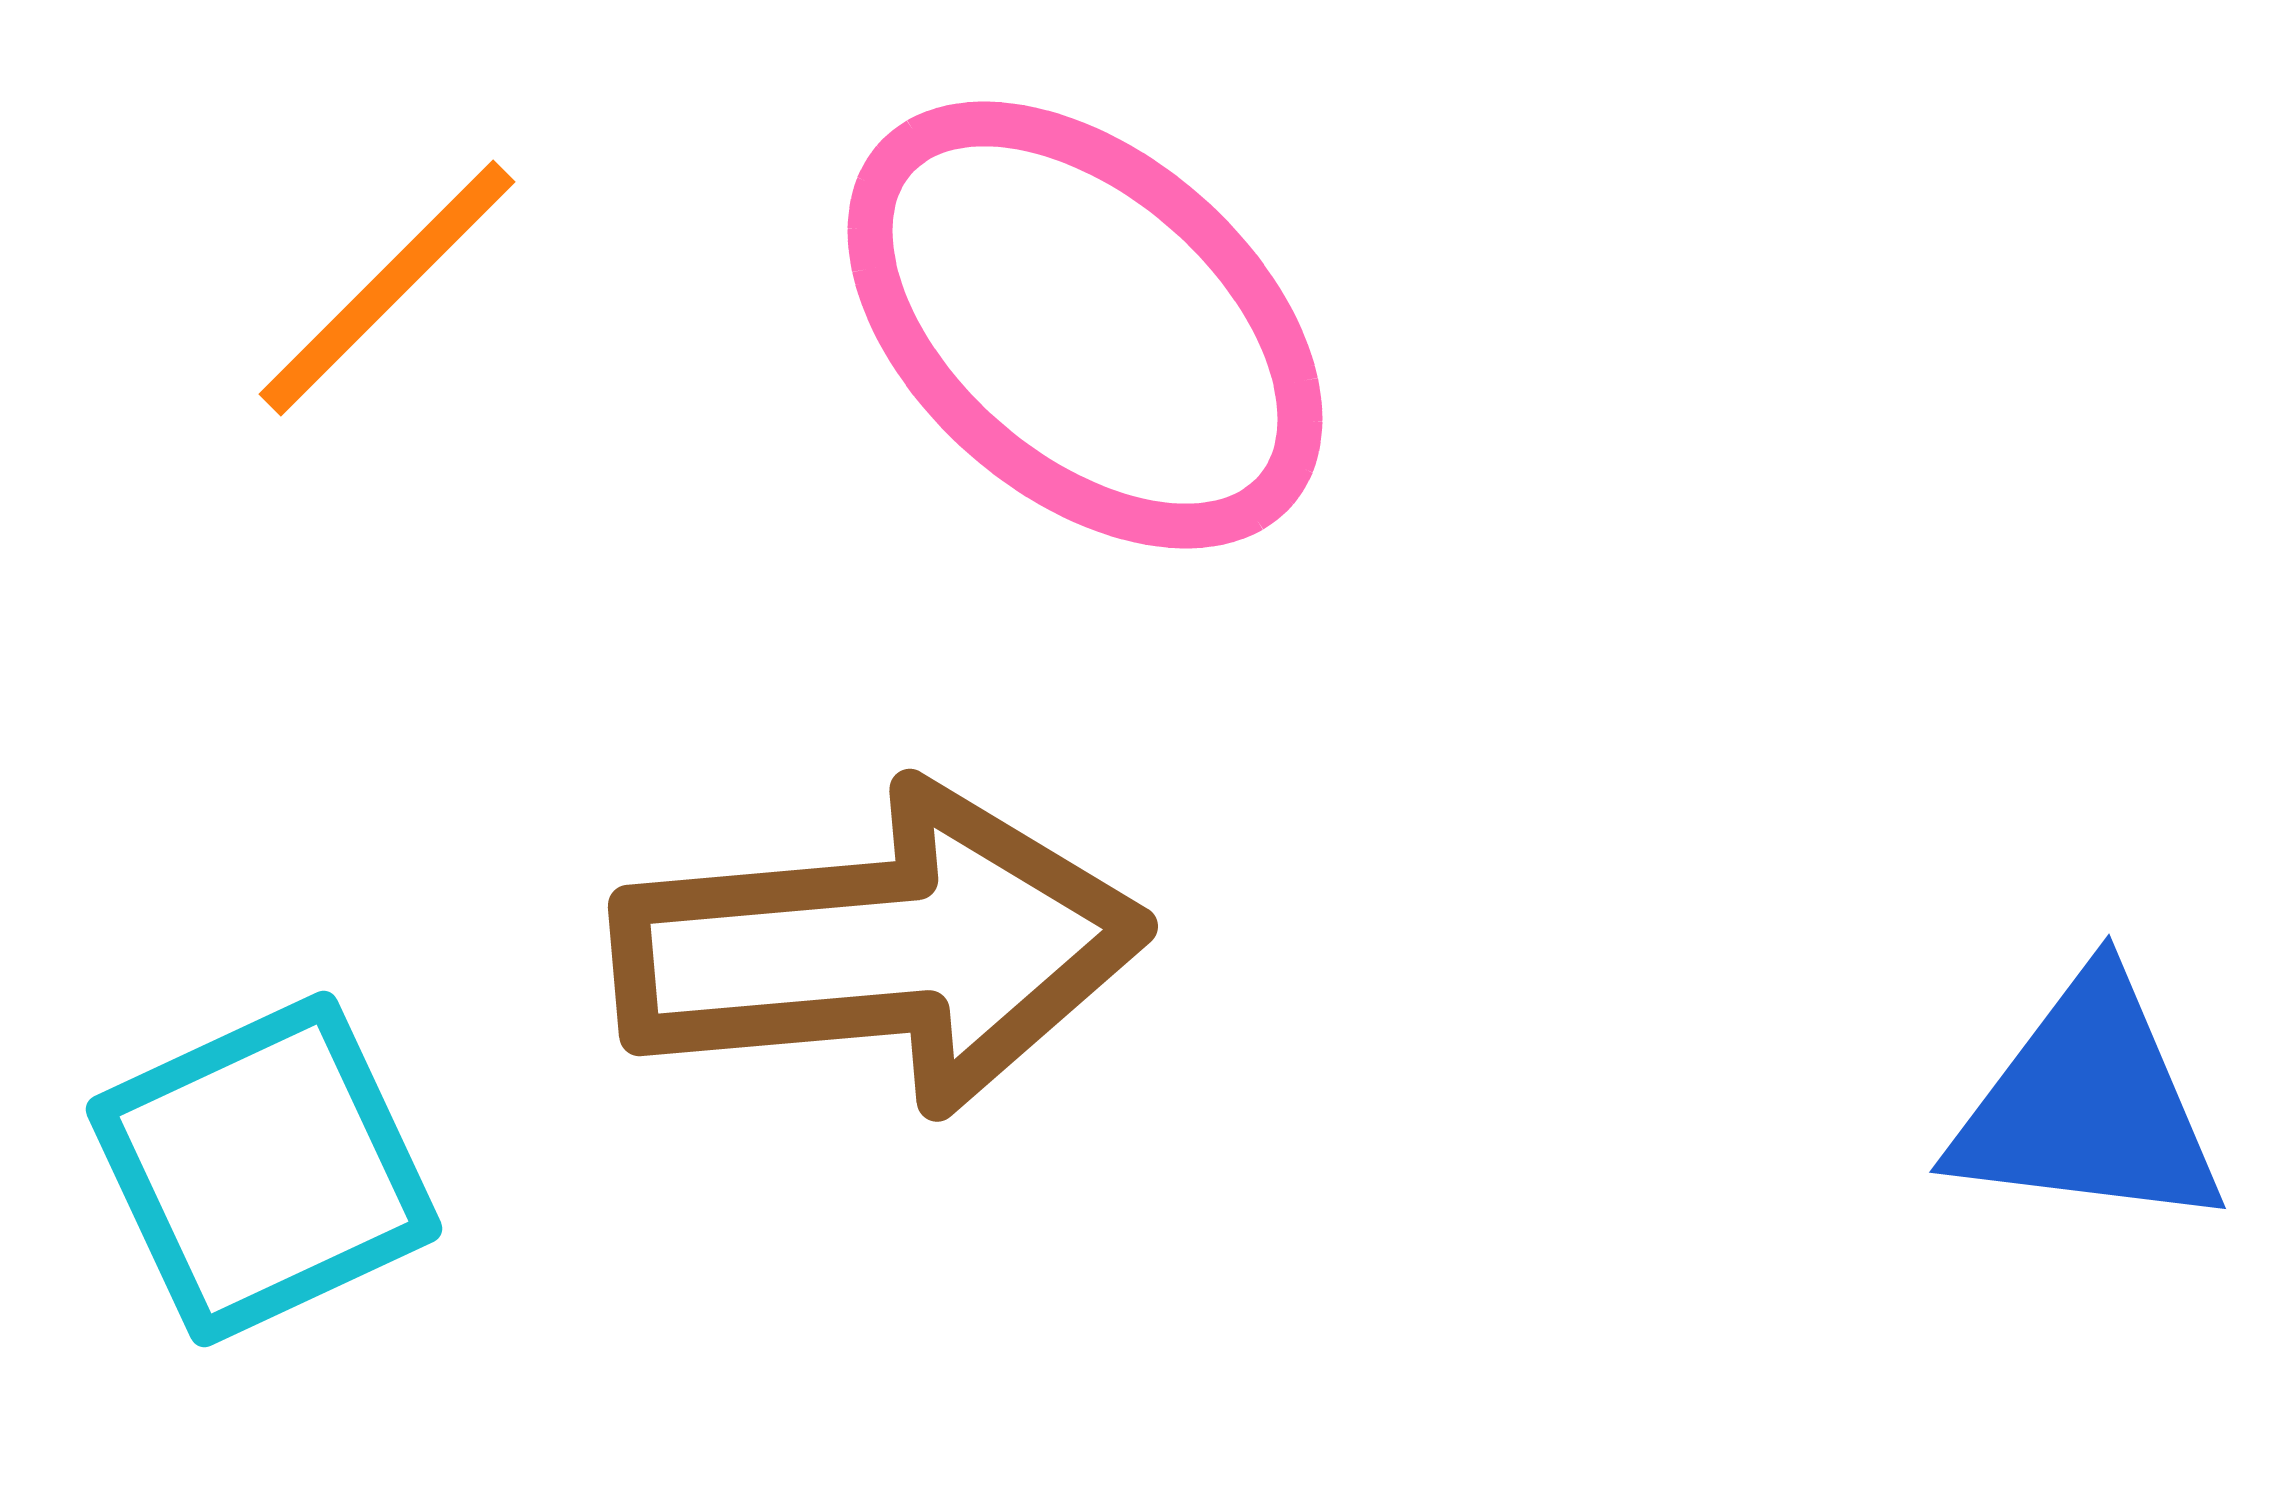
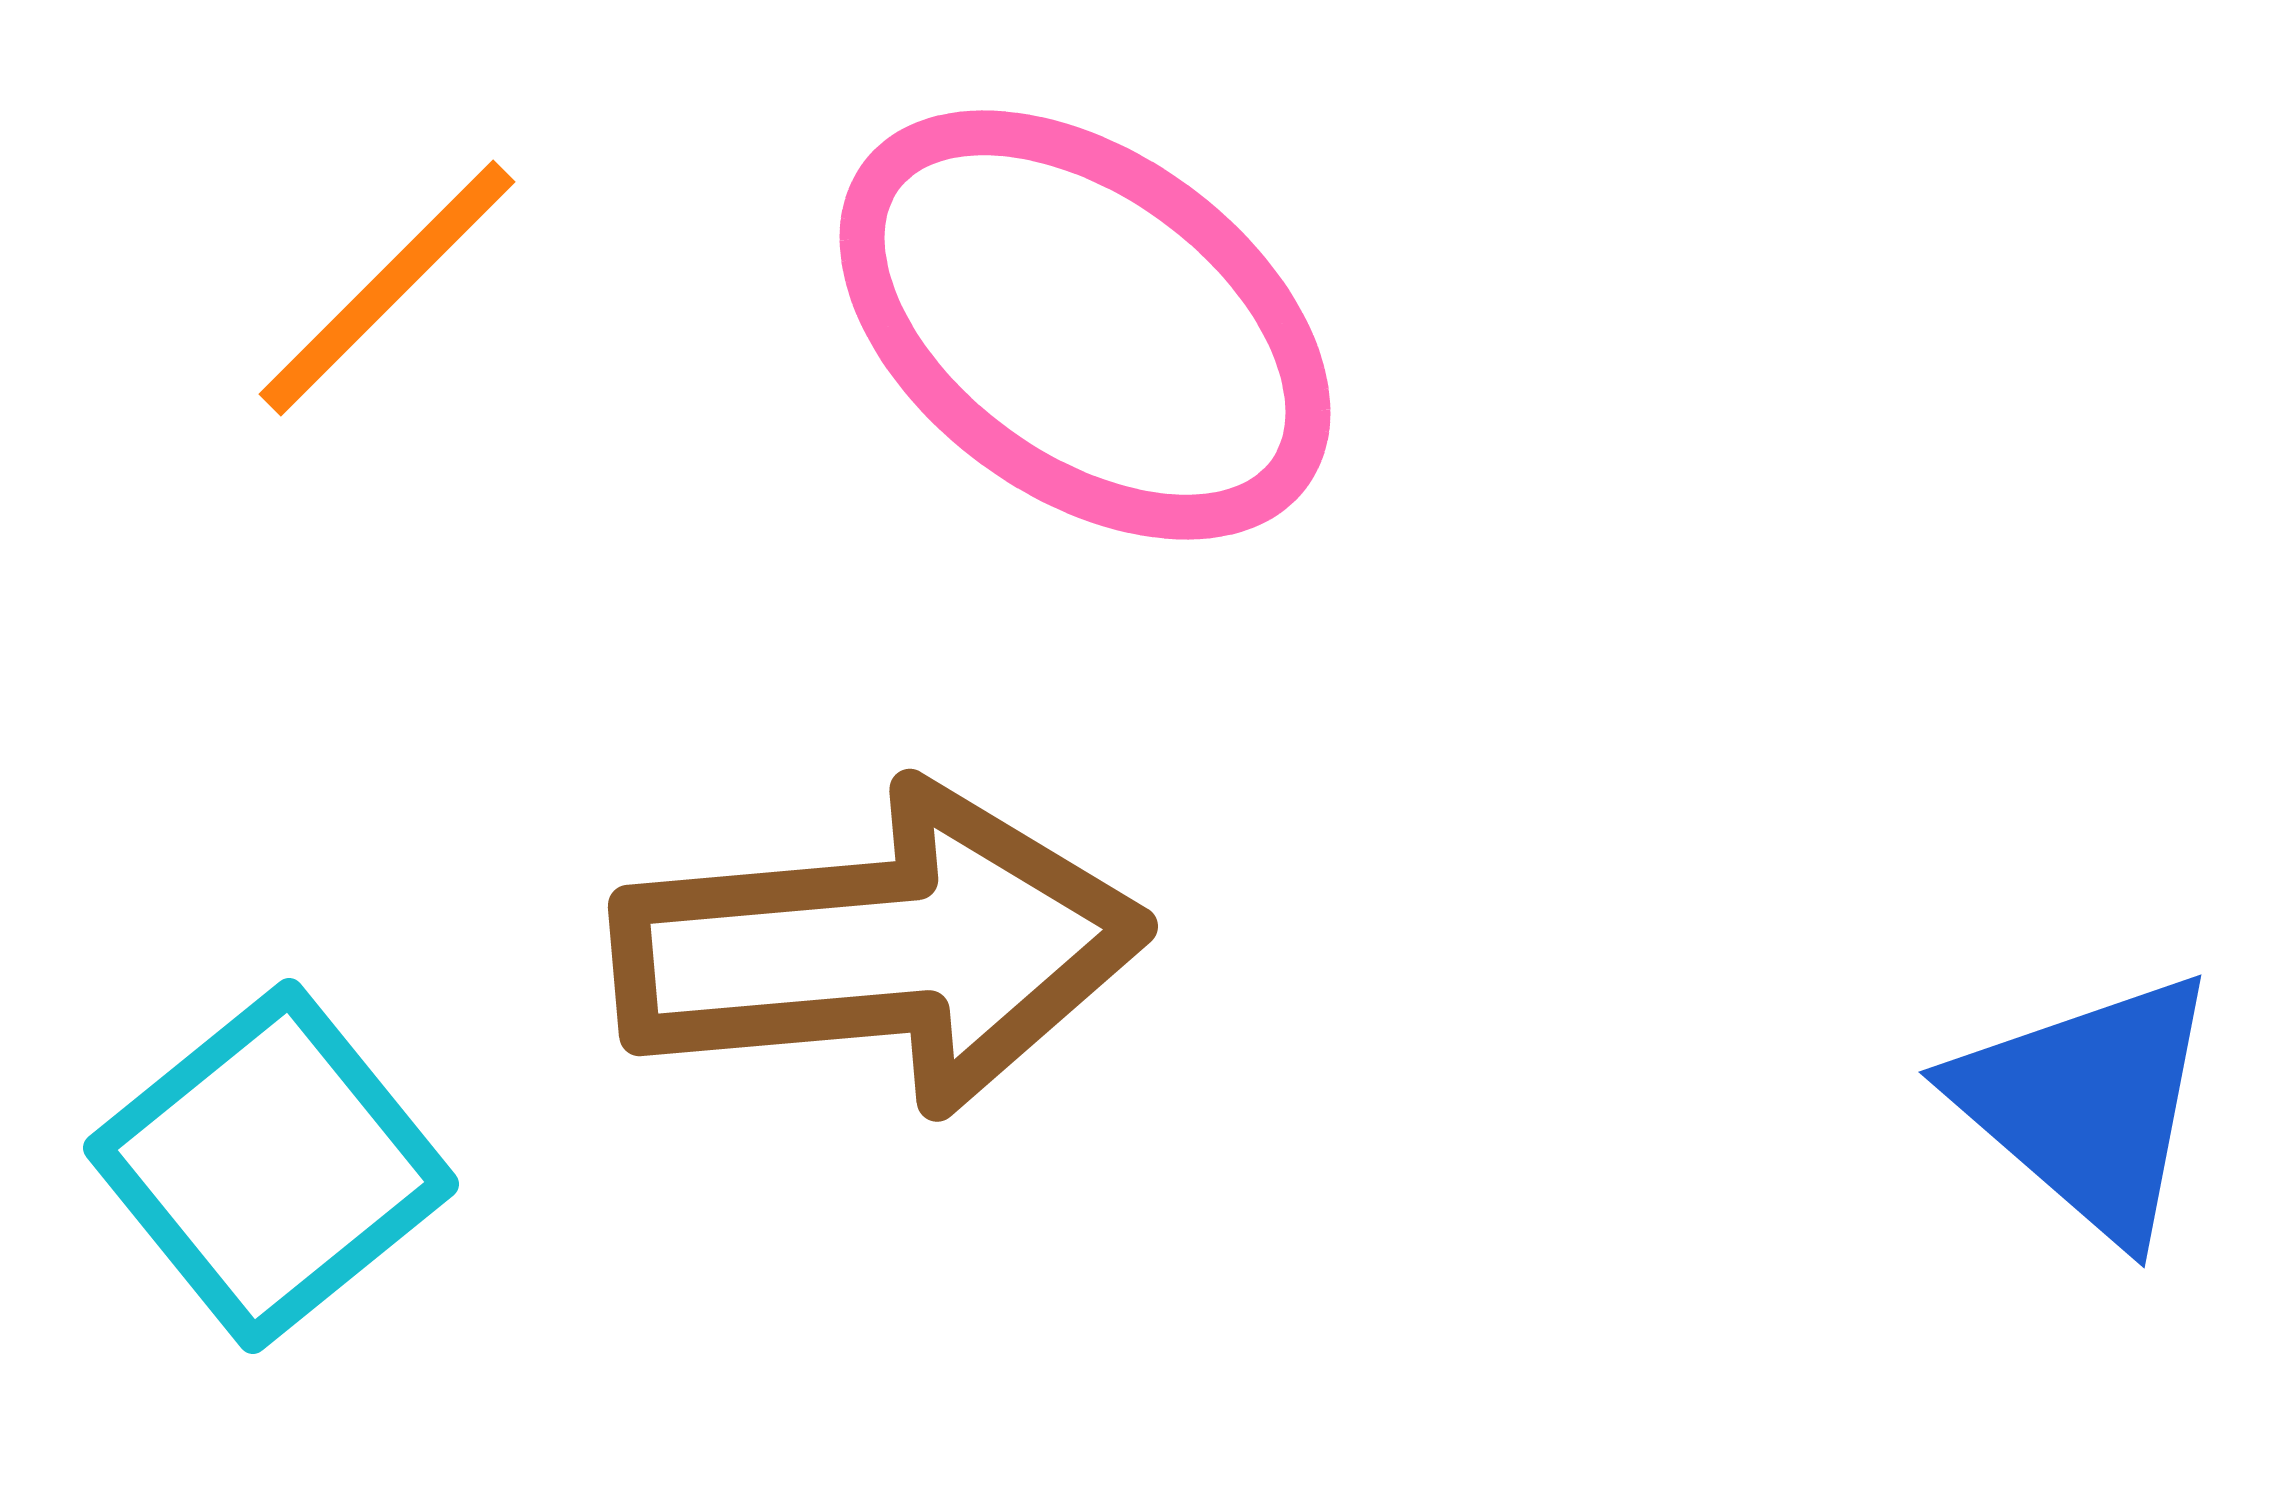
pink ellipse: rotated 5 degrees counterclockwise
blue triangle: rotated 34 degrees clockwise
cyan square: moved 7 px right, 3 px up; rotated 14 degrees counterclockwise
